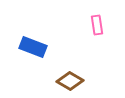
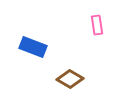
brown diamond: moved 2 px up
